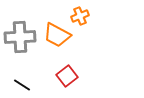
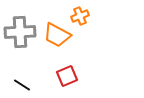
gray cross: moved 5 px up
red square: rotated 15 degrees clockwise
